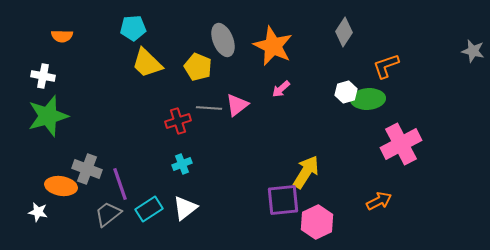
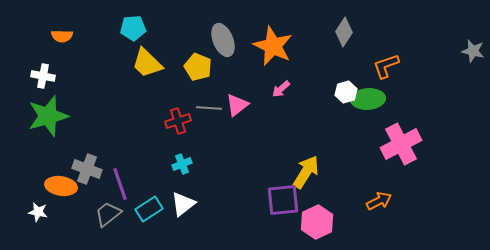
white triangle: moved 2 px left, 4 px up
